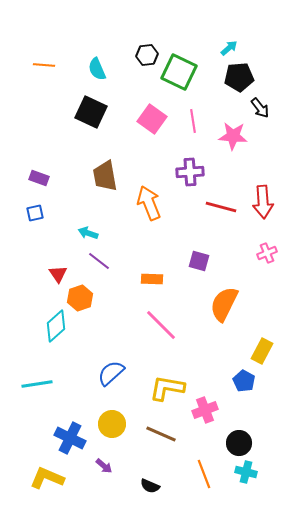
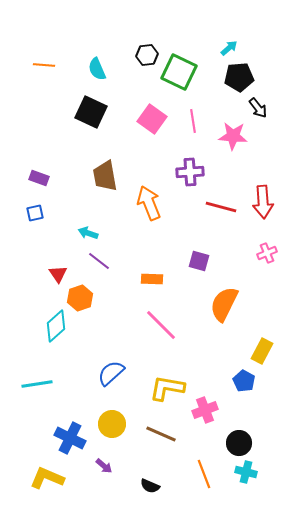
black arrow at (260, 108): moved 2 px left
